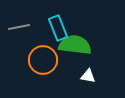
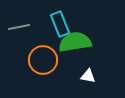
cyan rectangle: moved 2 px right, 4 px up
green semicircle: moved 3 px up; rotated 16 degrees counterclockwise
